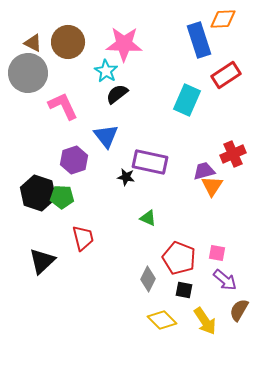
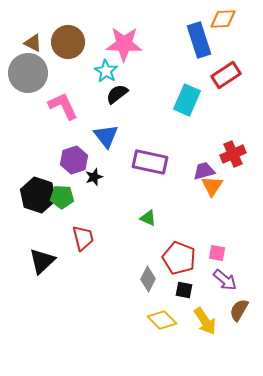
black star: moved 32 px left; rotated 30 degrees counterclockwise
black hexagon: moved 2 px down
